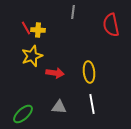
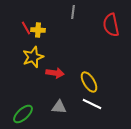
yellow star: moved 1 px right, 1 px down
yellow ellipse: moved 10 px down; rotated 25 degrees counterclockwise
white line: rotated 54 degrees counterclockwise
